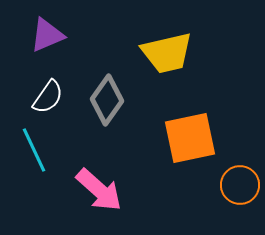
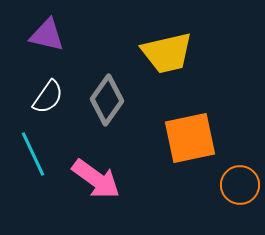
purple triangle: rotated 36 degrees clockwise
cyan line: moved 1 px left, 4 px down
pink arrow: moved 3 px left, 11 px up; rotated 6 degrees counterclockwise
